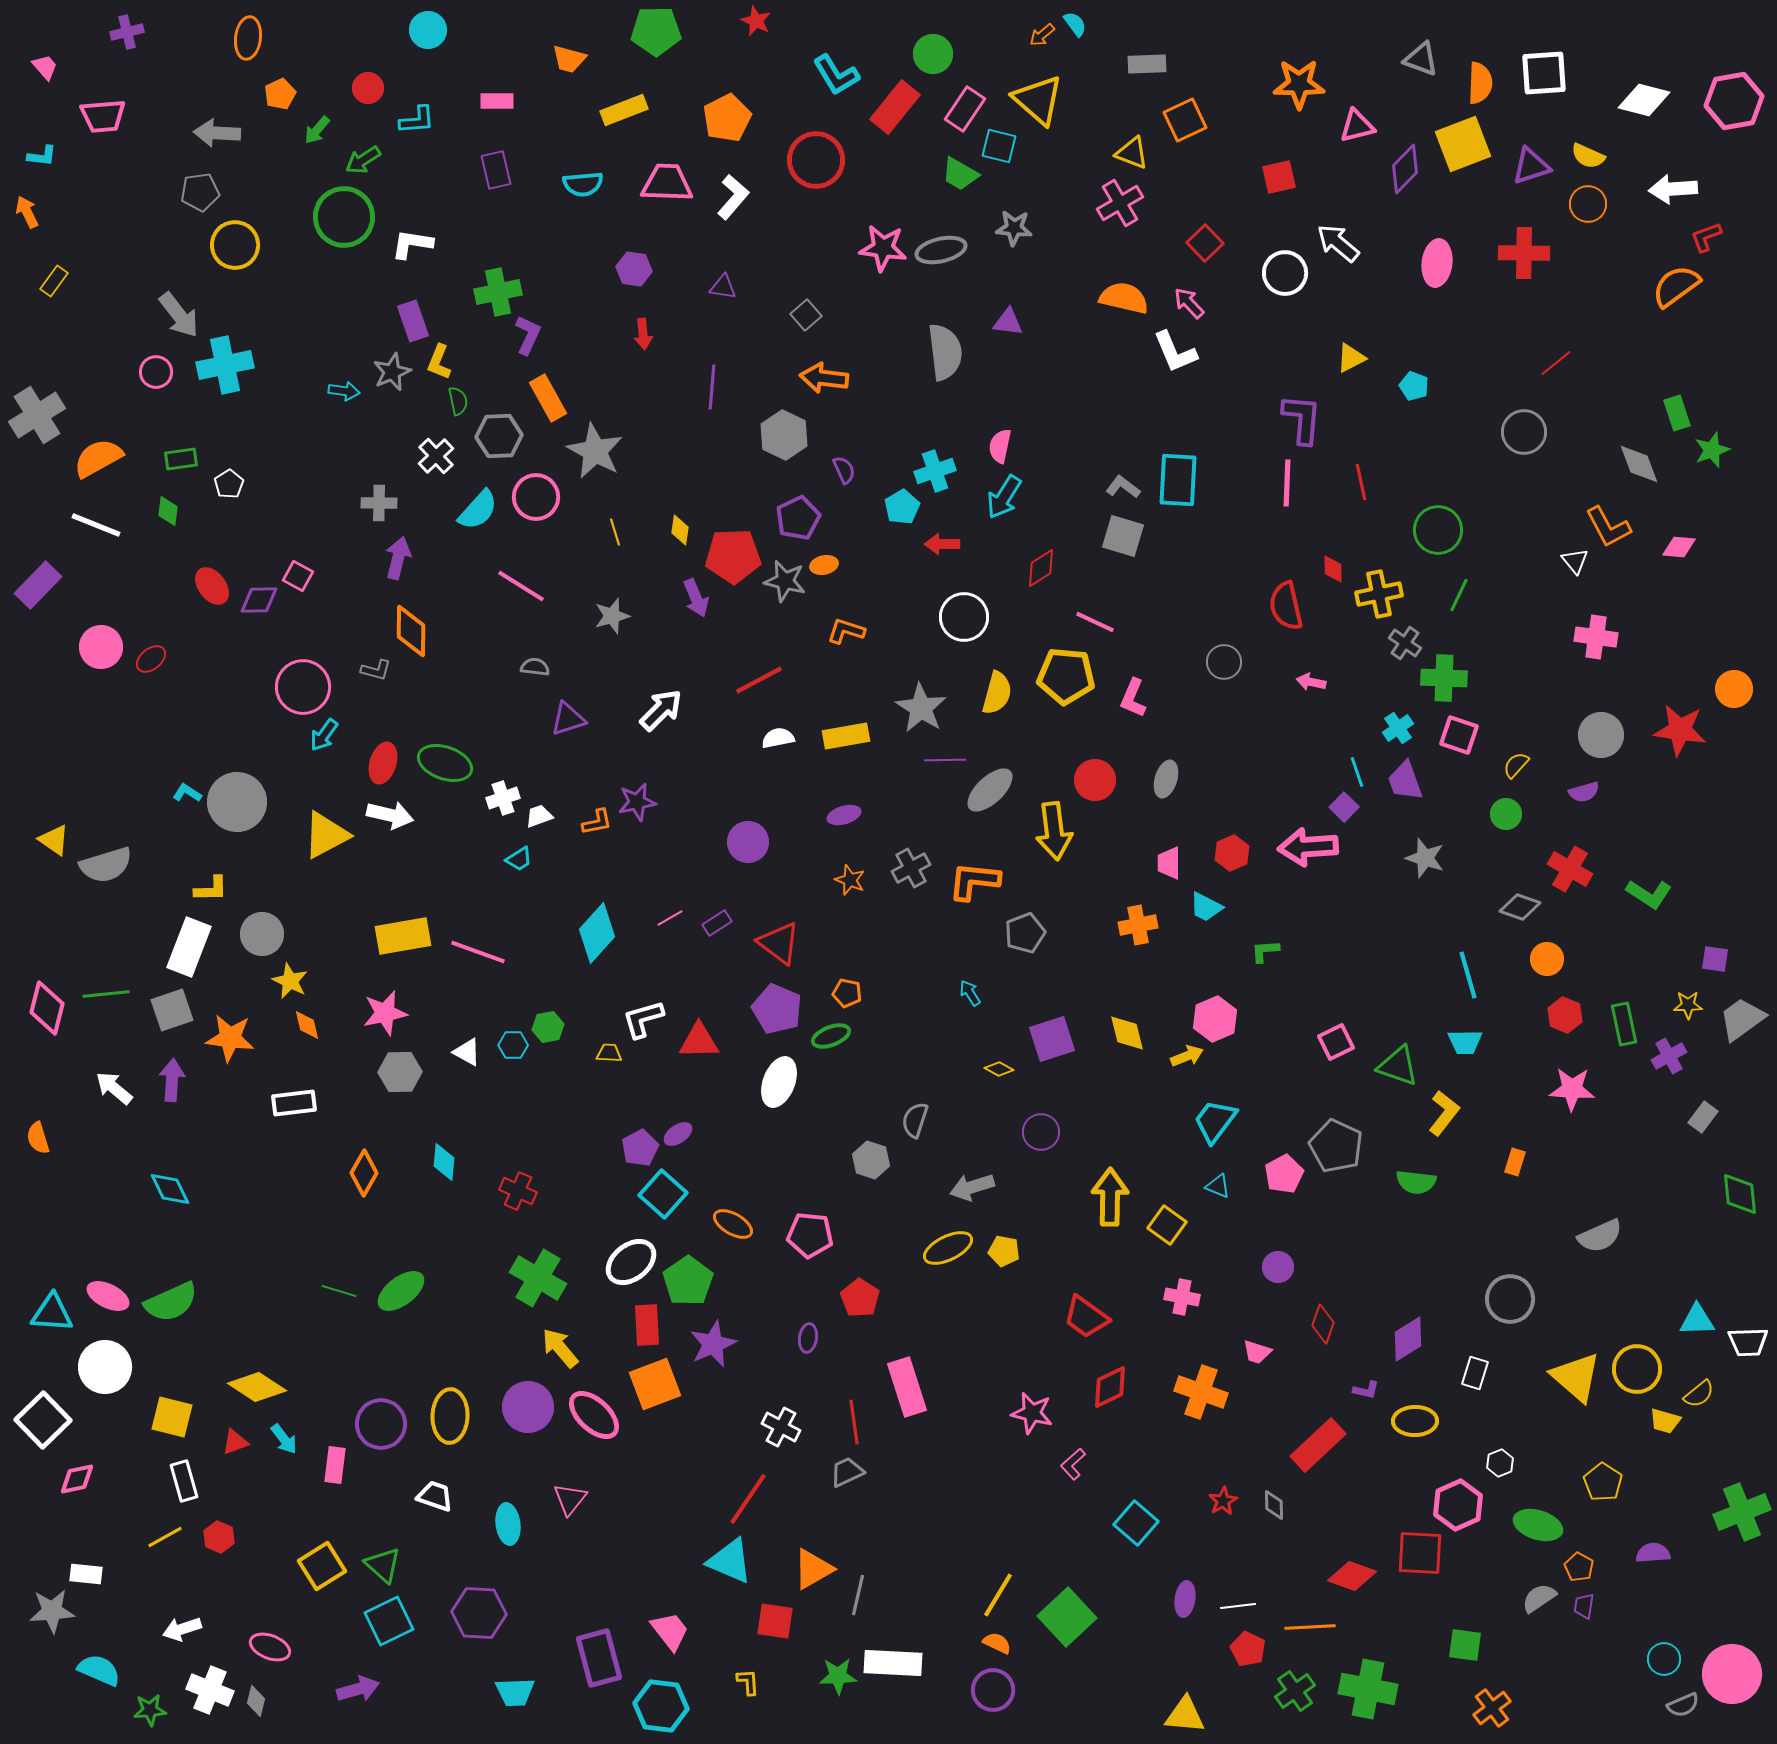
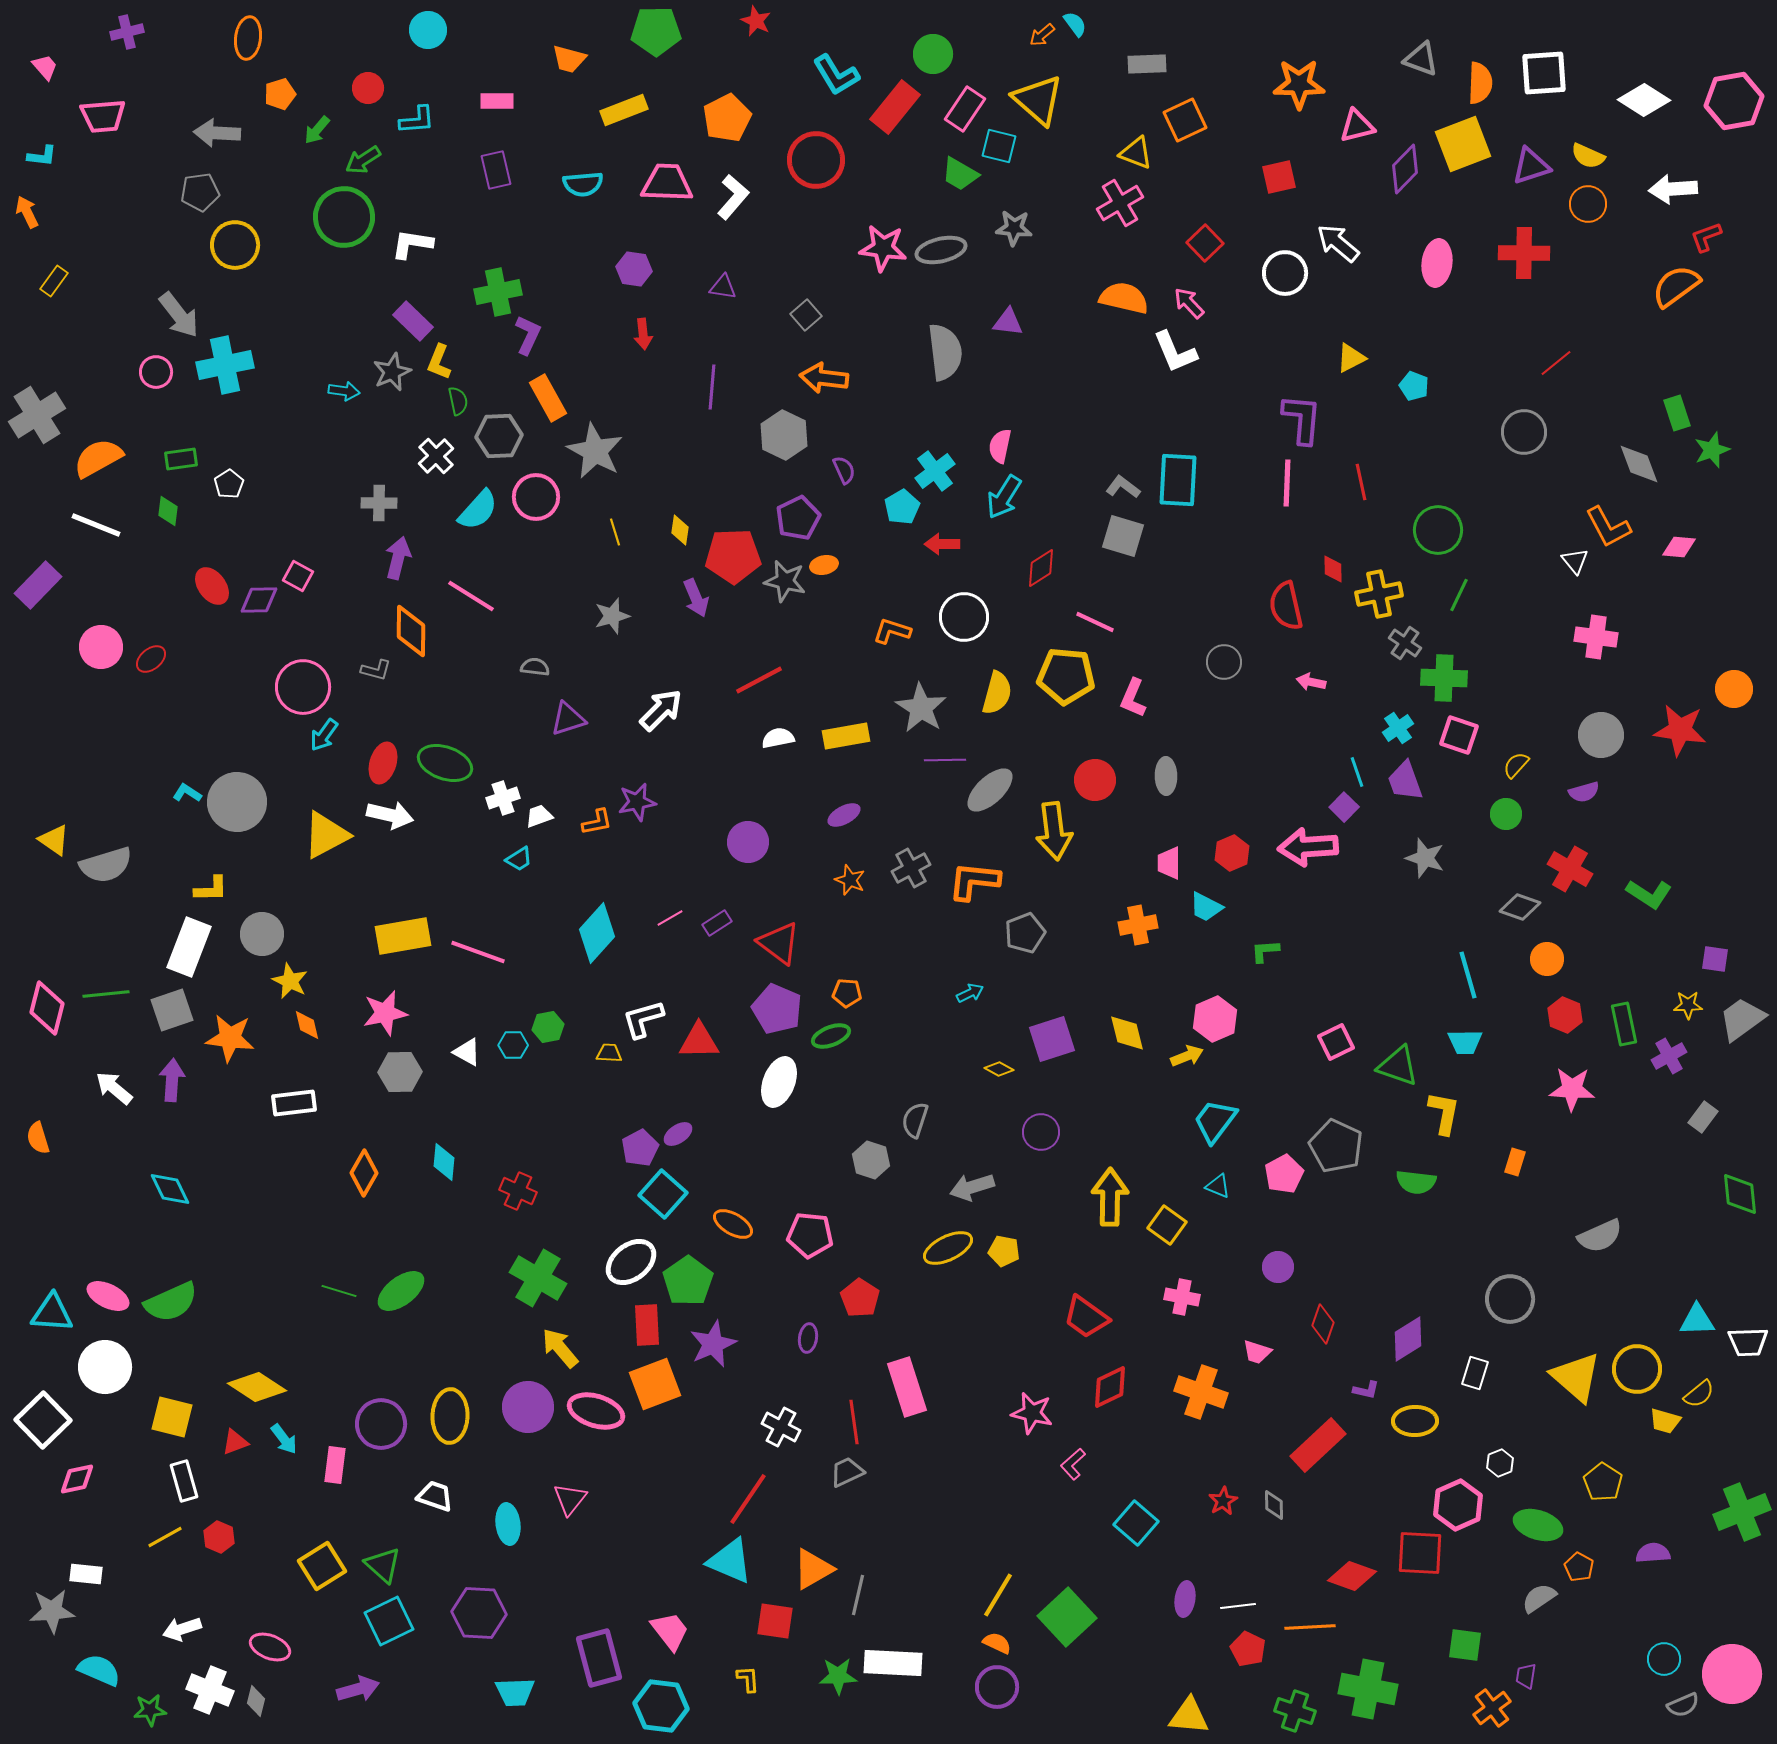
orange pentagon at (280, 94): rotated 8 degrees clockwise
white diamond at (1644, 100): rotated 18 degrees clockwise
yellow triangle at (1132, 153): moved 4 px right
purple rectangle at (413, 321): rotated 27 degrees counterclockwise
cyan cross at (935, 471): rotated 18 degrees counterclockwise
pink line at (521, 586): moved 50 px left, 10 px down
orange L-shape at (846, 631): moved 46 px right
gray ellipse at (1166, 779): moved 3 px up; rotated 18 degrees counterclockwise
purple ellipse at (844, 815): rotated 12 degrees counterclockwise
orange pentagon at (847, 993): rotated 8 degrees counterclockwise
cyan arrow at (970, 993): rotated 96 degrees clockwise
yellow L-shape at (1444, 1113): rotated 27 degrees counterclockwise
pink ellipse at (594, 1415): moved 2 px right, 4 px up; rotated 26 degrees counterclockwise
purple trapezoid at (1584, 1606): moved 58 px left, 70 px down
yellow L-shape at (748, 1682): moved 3 px up
purple circle at (993, 1690): moved 4 px right, 3 px up
green cross at (1295, 1691): moved 20 px down; rotated 36 degrees counterclockwise
yellow triangle at (1185, 1715): moved 4 px right, 1 px down
